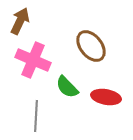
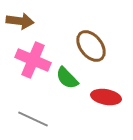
brown arrow: rotated 72 degrees clockwise
green semicircle: moved 9 px up
gray line: moved 3 px left, 3 px down; rotated 68 degrees counterclockwise
